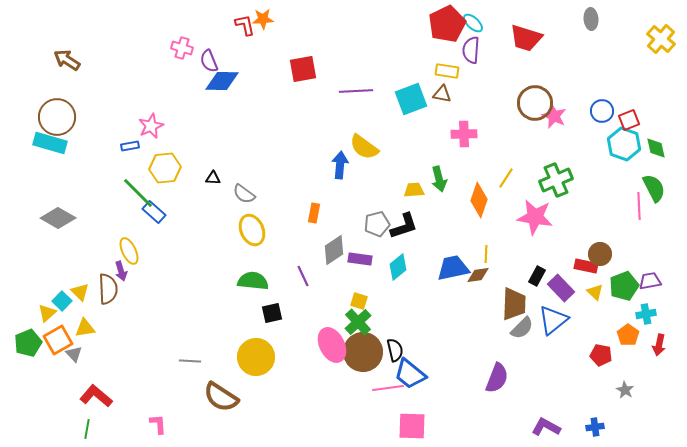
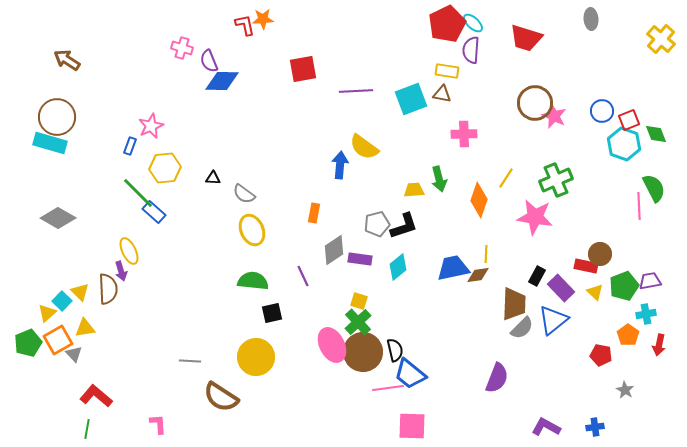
blue rectangle at (130, 146): rotated 60 degrees counterclockwise
green diamond at (656, 148): moved 14 px up; rotated 10 degrees counterclockwise
